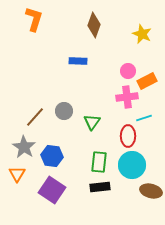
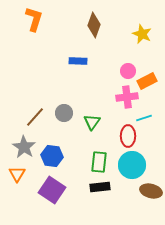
gray circle: moved 2 px down
